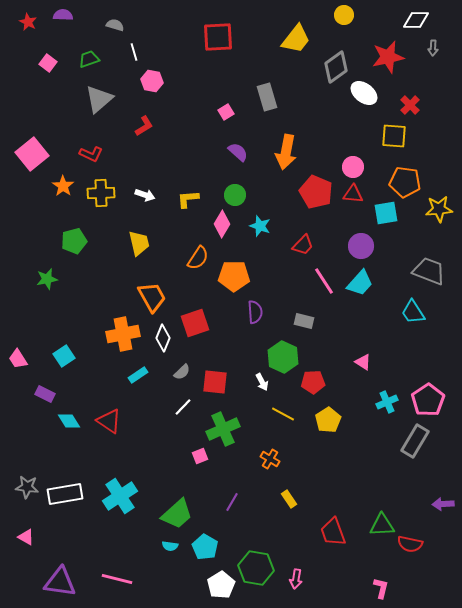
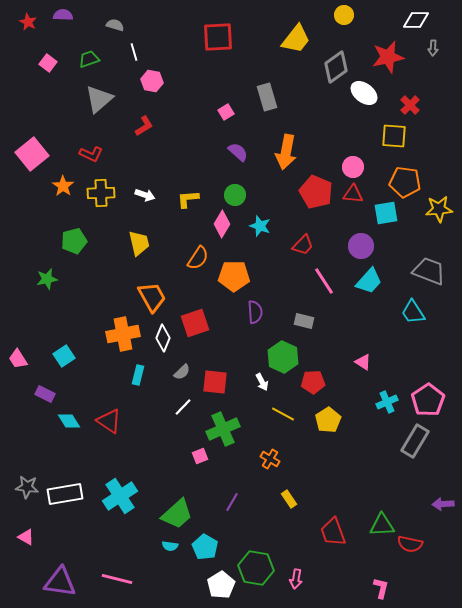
cyan trapezoid at (360, 283): moved 9 px right, 2 px up
cyan rectangle at (138, 375): rotated 42 degrees counterclockwise
